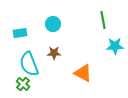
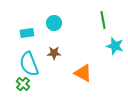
cyan circle: moved 1 px right, 1 px up
cyan rectangle: moved 7 px right
cyan star: rotated 18 degrees clockwise
